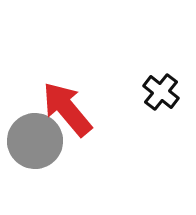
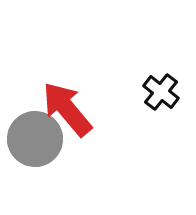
gray circle: moved 2 px up
